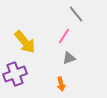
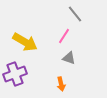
gray line: moved 1 px left
yellow arrow: rotated 20 degrees counterclockwise
gray triangle: rotated 40 degrees clockwise
